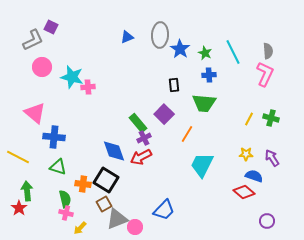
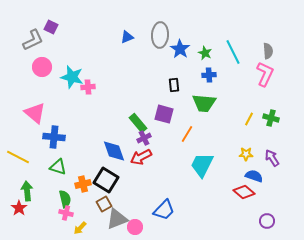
purple square at (164, 114): rotated 30 degrees counterclockwise
orange cross at (83, 184): rotated 21 degrees counterclockwise
